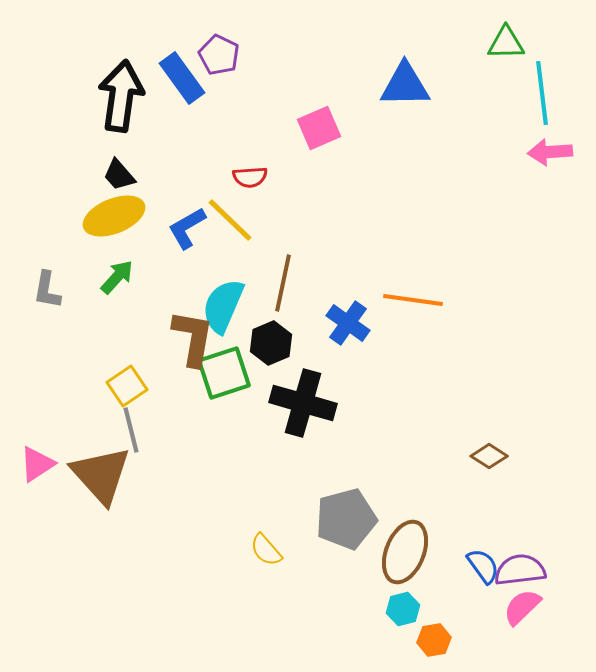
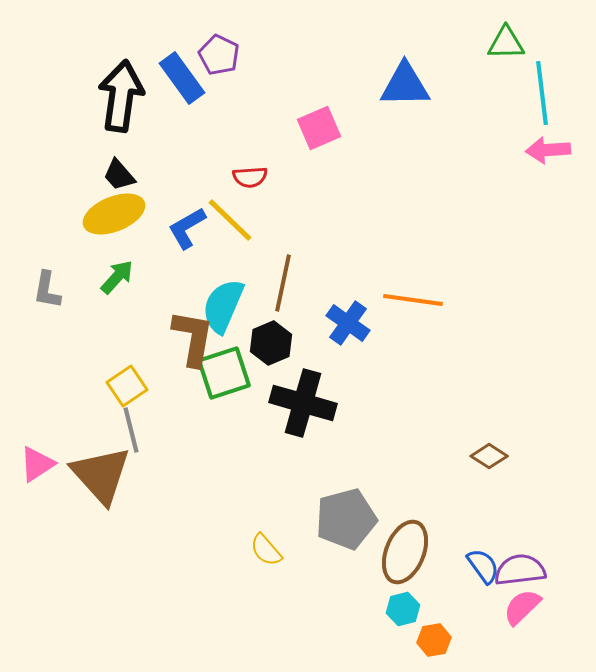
pink arrow: moved 2 px left, 2 px up
yellow ellipse: moved 2 px up
